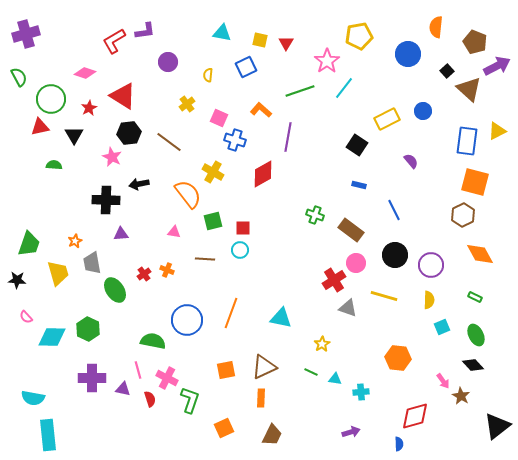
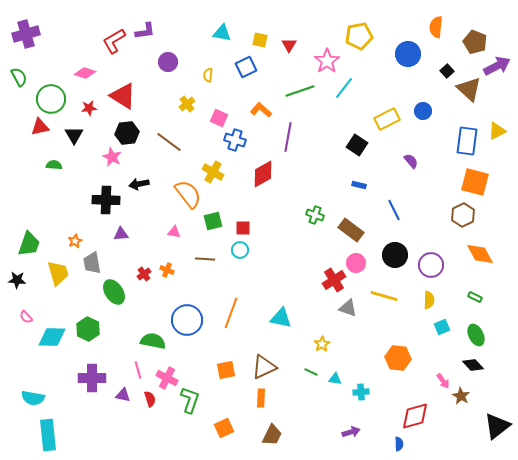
red triangle at (286, 43): moved 3 px right, 2 px down
red star at (89, 108): rotated 21 degrees clockwise
black hexagon at (129, 133): moved 2 px left
green ellipse at (115, 290): moved 1 px left, 2 px down
purple triangle at (123, 389): moved 6 px down
